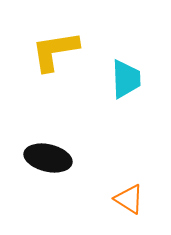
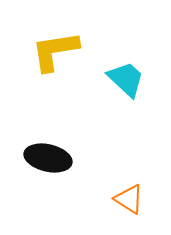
cyan trapezoid: rotated 45 degrees counterclockwise
